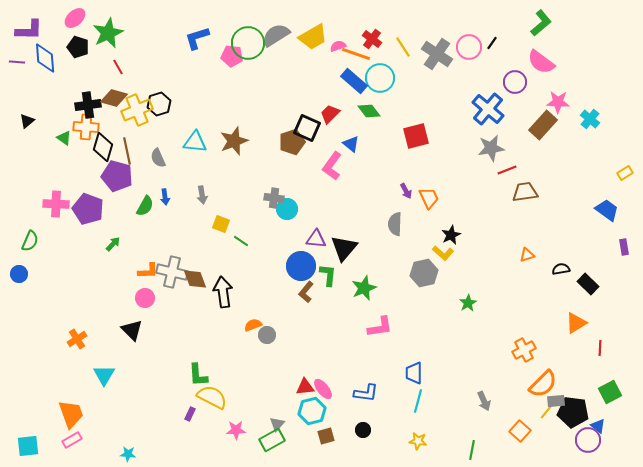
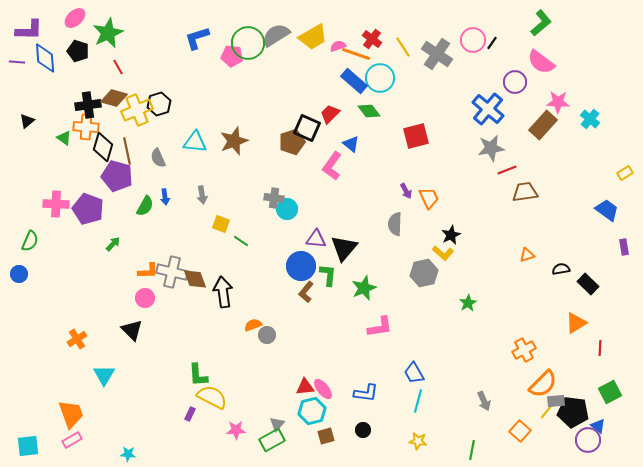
black pentagon at (78, 47): moved 4 px down
pink circle at (469, 47): moved 4 px right, 7 px up
blue trapezoid at (414, 373): rotated 30 degrees counterclockwise
